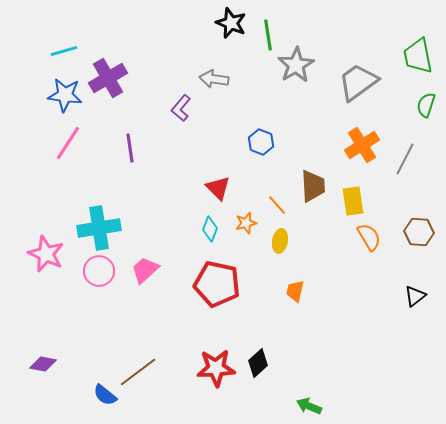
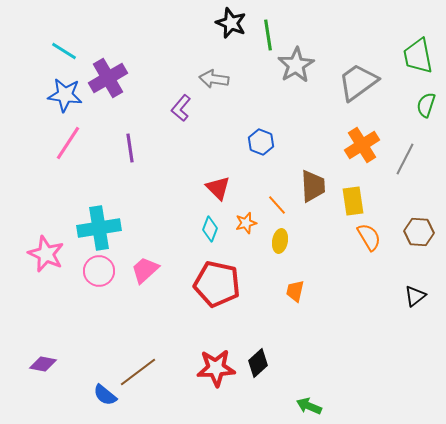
cyan line: rotated 48 degrees clockwise
